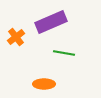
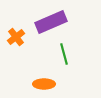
green line: moved 1 px down; rotated 65 degrees clockwise
